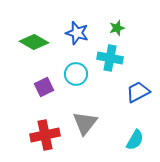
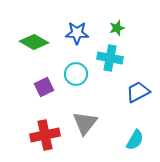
blue star: rotated 15 degrees counterclockwise
